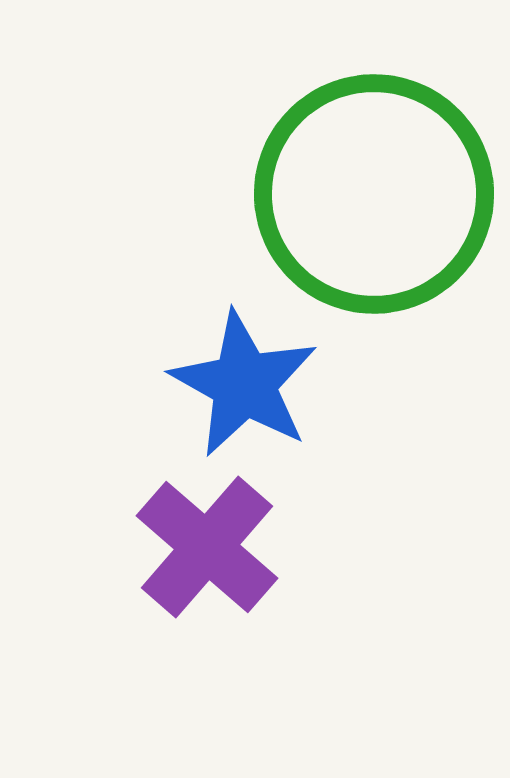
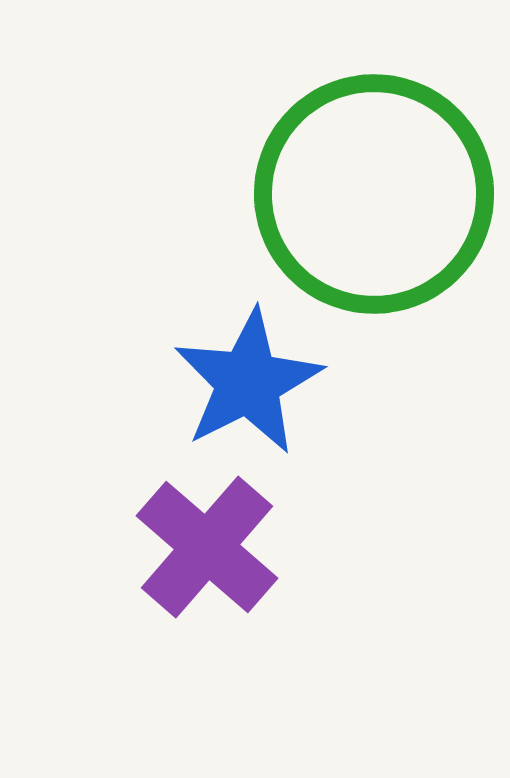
blue star: moved 4 px right, 2 px up; rotated 16 degrees clockwise
